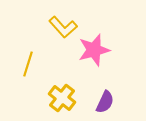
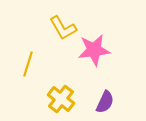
yellow L-shape: moved 1 px down; rotated 12 degrees clockwise
pink star: rotated 8 degrees clockwise
yellow cross: moved 1 px left, 1 px down
